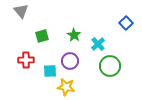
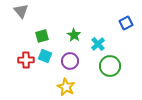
blue square: rotated 16 degrees clockwise
cyan square: moved 5 px left, 15 px up; rotated 24 degrees clockwise
yellow star: rotated 18 degrees clockwise
